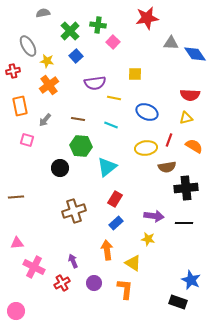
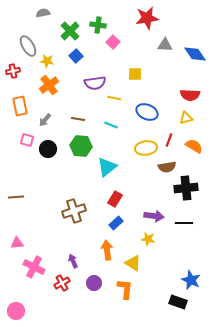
gray triangle at (171, 43): moved 6 px left, 2 px down
black circle at (60, 168): moved 12 px left, 19 px up
